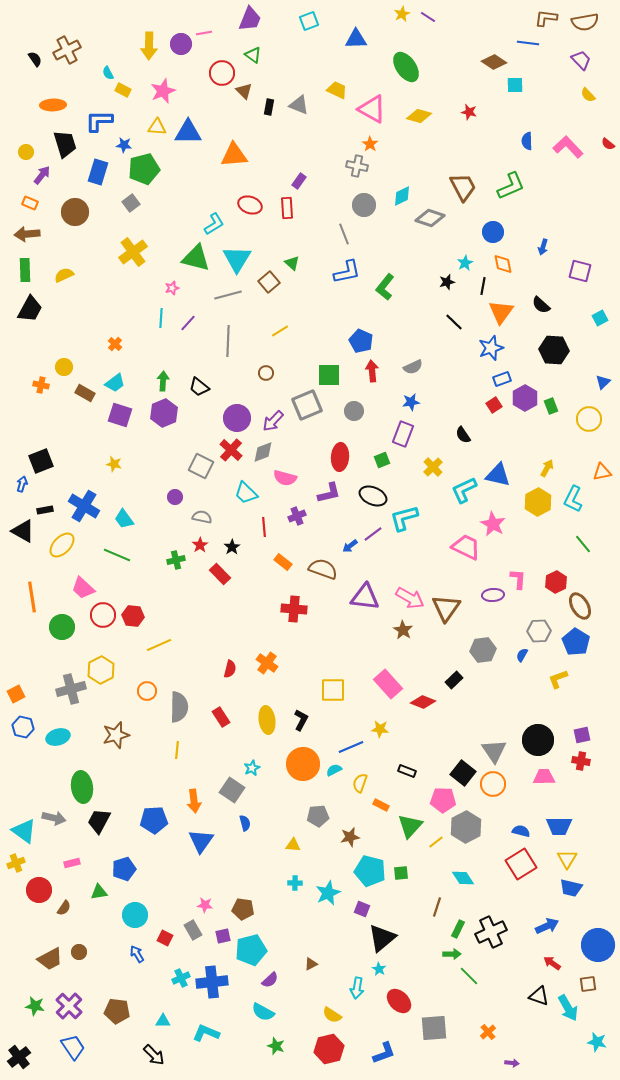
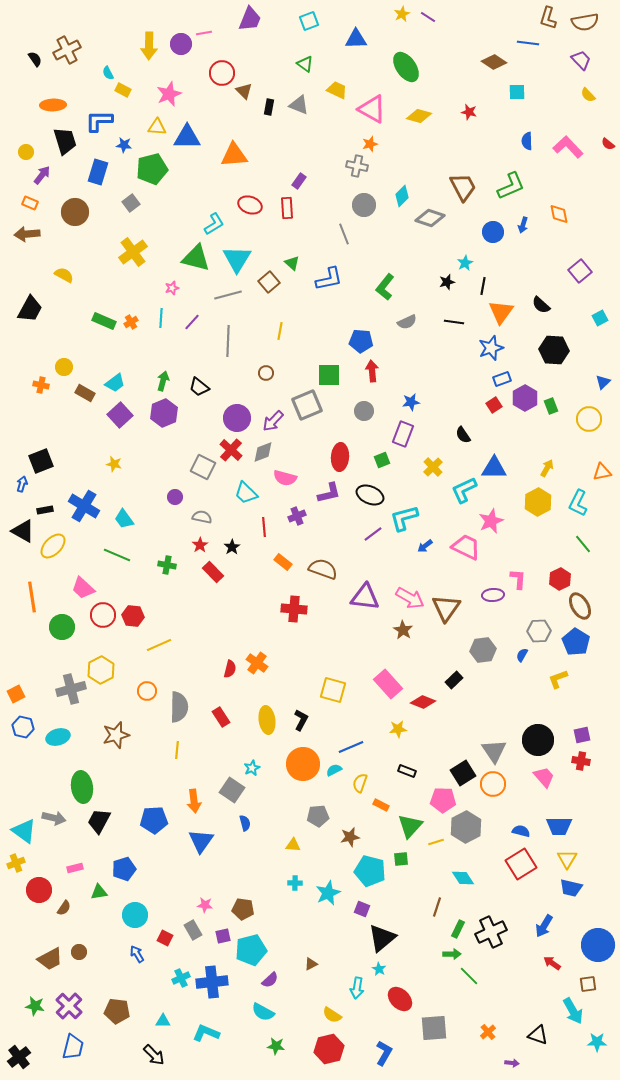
brown L-shape at (546, 18): moved 2 px right; rotated 80 degrees counterclockwise
green triangle at (253, 55): moved 52 px right, 9 px down
cyan square at (515, 85): moved 2 px right, 7 px down
pink star at (163, 91): moved 6 px right, 3 px down
blue triangle at (188, 132): moved 1 px left, 5 px down
black trapezoid at (65, 144): moved 3 px up
orange star at (370, 144): rotated 21 degrees clockwise
green pentagon at (144, 169): moved 8 px right
cyan diamond at (402, 196): rotated 20 degrees counterclockwise
blue arrow at (543, 247): moved 20 px left, 22 px up
orange diamond at (503, 264): moved 56 px right, 50 px up
green rectangle at (25, 270): moved 79 px right, 51 px down; rotated 65 degrees counterclockwise
purple square at (580, 271): rotated 35 degrees clockwise
blue L-shape at (347, 272): moved 18 px left, 7 px down
yellow semicircle at (64, 275): rotated 54 degrees clockwise
black line at (454, 322): rotated 36 degrees counterclockwise
purple line at (188, 323): moved 4 px right, 1 px up
yellow line at (280, 331): rotated 48 degrees counterclockwise
blue pentagon at (361, 341): rotated 20 degrees counterclockwise
orange cross at (115, 344): moved 16 px right, 22 px up; rotated 16 degrees clockwise
gray semicircle at (413, 367): moved 6 px left, 45 px up
green arrow at (163, 381): rotated 12 degrees clockwise
gray circle at (354, 411): moved 10 px right
purple square at (120, 415): rotated 30 degrees clockwise
gray square at (201, 466): moved 2 px right, 1 px down
blue triangle at (498, 475): moved 4 px left, 7 px up; rotated 12 degrees counterclockwise
black ellipse at (373, 496): moved 3 px left, 1 px up
cyan L-shape at (573, 499): moved 5 px right, 4 px down
pink star at (493, 524): moved 2 px left, 3 px up; rotated 20 degrees clockwise
yellow ellipse at (62, 545): moved 9 px left, 1 px down
blue arrow at (350, 546): moved 75 px right
green cross at (176, 560): moved 9 px left, 5 px down; rotated 24 degrees clockwise
red rectangle at (220, 574): moved 7 px left, 2 px up
red hexagon at (556, 582): moved 4 px right, 3 px up
orange cross at (267, 663): moved 10 px left
yellow square at (333, 690): rotated 16 degrees clockwise
yellow star at (380, 729): moved 18 px right; rotated 12 degrees counterclockwise
black square at (463, 773): rotated 20 degrees clockwise
pink trapezoid at (544, 777): rotated 50 degrees clockwise
yellow line at (436, 842): rotated 21 degrees clockwise
pink rectangle at (72, 863): moved 3 px right, 5 px down
green square at (401, 873): moved 14 px up
blue arrow at (547, 926): moved 3 px left; rotated 145 degrees clockwise
black triangle at (539, 996): moved 1 px left, 39 px down
red ellipse at (399, 1001): moved 1 px right, 2 px up
cyan arrow at (568, 1008): moved 5 px right, 3 px down
cyan star at (597, 1042): rotated 12 degrees counterclockwise
green star at (276, 1046): rotated 12 degrees counterclockwise
blue trapezoid at (73, 1047): rotated 48 degrees clockwise
blue L-shape at (384, 1053): rotated 40 degrees counterclockwise
